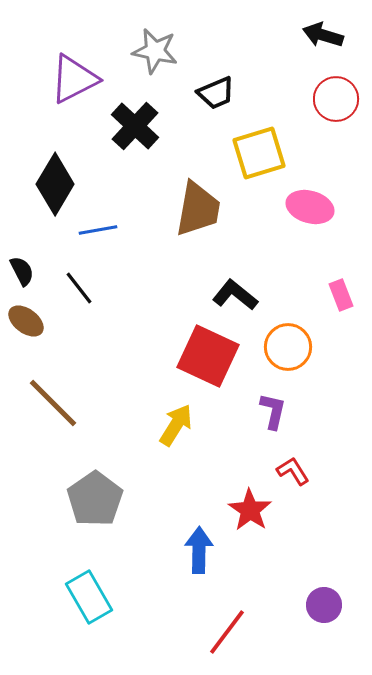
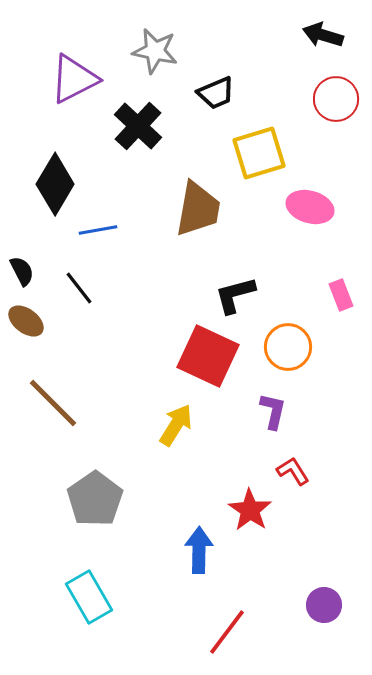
black cross: moved 3 px right
black L-shape: rotated 54 degrees counterclockwise
